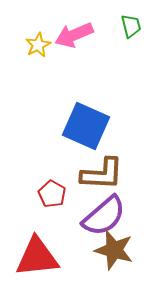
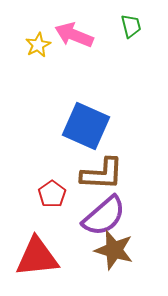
pink arrow: rotated 45 degrees clockwise
red pentagon: rotated 8 degrees clockwise
